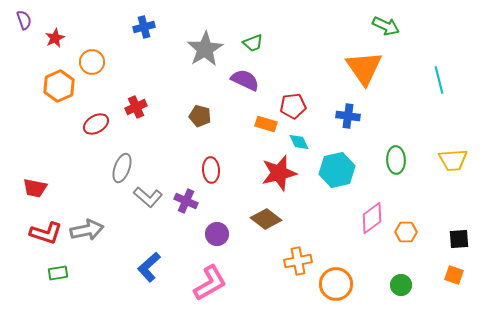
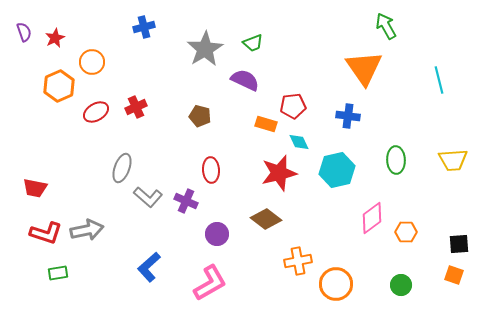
purple semicircle at (24, 20): moved 12 px down
green arrow at (386, 26): rotated 144 degrees counterclockwise
red ellipse at (96, 124): moved 12 px up
black square at (459, 239): moved 5 px down
